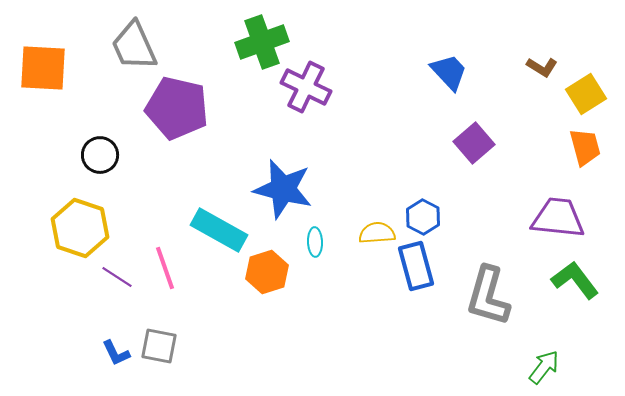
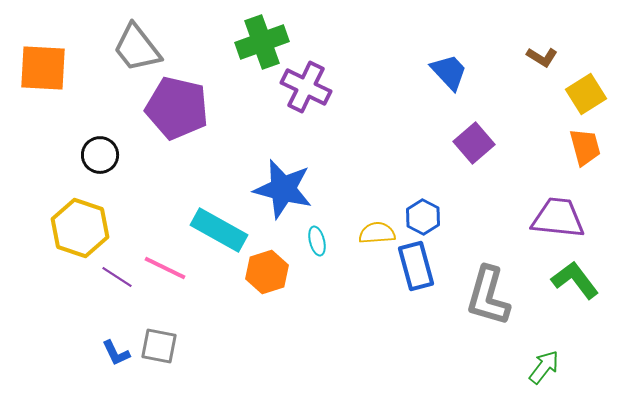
gray trapezoid: moved 3 px right, 2 px down; rotated 14 degrees counterclockwise
brown L-shape: moved 10 px up
cyan ellipse: moved 2 px right, 1 px up; rotated 12 degrees counterclockwise
pink line: rotated 45 degrees counterclockwise
